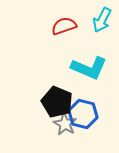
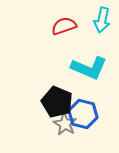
cyan arrow: rotated 15 degrees counterclockwise
